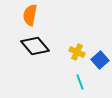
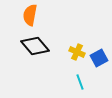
blue square: moved 1 px left, 2 px up; rotated 12 degrees clockwise
